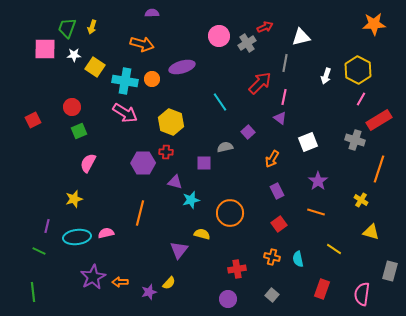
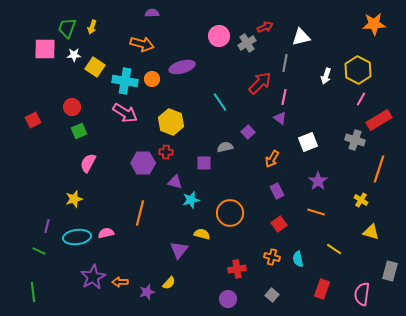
purple star at (149, 292): moved 2 px left
